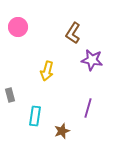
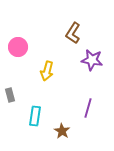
pink circle: moved 20 px down
brown star: rotated 21 degrees counterclockwise
